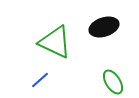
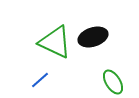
black ellipse: moved 11 px left, 10 px down
